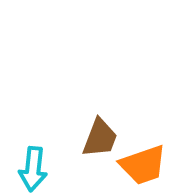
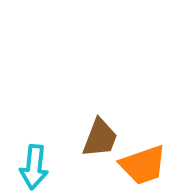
cyan arrow: moved 1 px right, 2 px up
